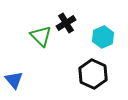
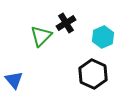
green triangle: rotated 30 degrees clockwise
